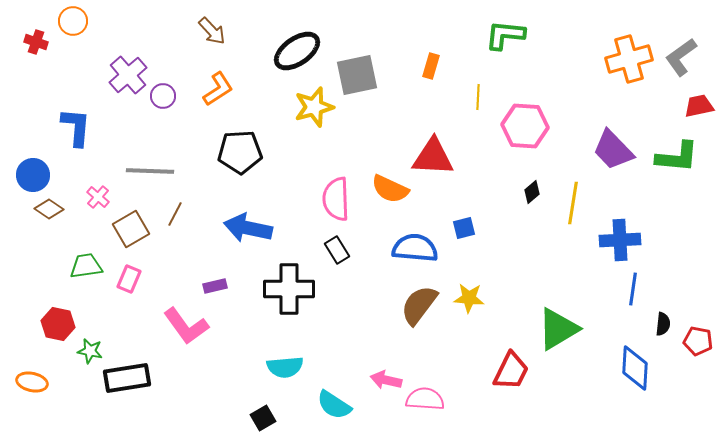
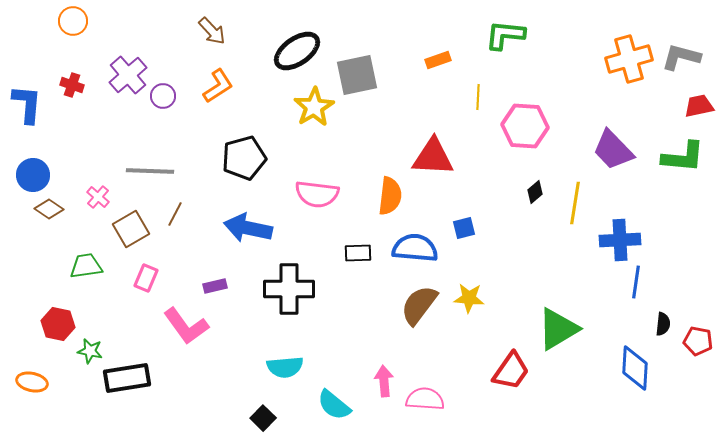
red cross at (36, 42): moved 36 px right, 43 px down
gray L-shape at (681, 57): rotated 51 degrees clockwise
orange rectangle at (431, 66): moved 7 px right, 6 px up; rotated 55 degrees clockwise
orange L-shape at (218, 89): moved 3 px up
yellow star at (314, 107): rotated 15 degrees counterclockwise
blue L-shape at (76, 127): moved 49 px left, 23 px up
black pentagon at (240, 152): moved 4 px right, 6 px down; rotated 12 degrees counterclockwise
green L-shape at (677, 157): moved 6 px right
orange semicircle at (390, 189): moved 7 px down; rotated 108 degrees counterclockwise
black diamond at (532, 192): moved 3 px right
pink semicircle at (336, 199): moved 19 px left, 5 px up; rotated 81 degrees counterclockwise
yellow line at (573, 203): moved 2 px right
black rectangle at (337, 250): moved 21 px right, 3 px down; rotated 60 degrees counterclockwise
pink rectangle at (129, 279): moved 17 px right, 1 px up
blue line at (633, 289): moved 3 px right, 7 px up
red trapezoid at (511, 371): rotated 9 degrees clockwise
pink arrow at (386, 380): moved 2 px left, 1 px down; rotated 72 degrees clockwise
cyan semicircle at (334, 405): rotated 6 degrees clockwise
black square at (263, 418): rotated 15 degrees counterclockwise
